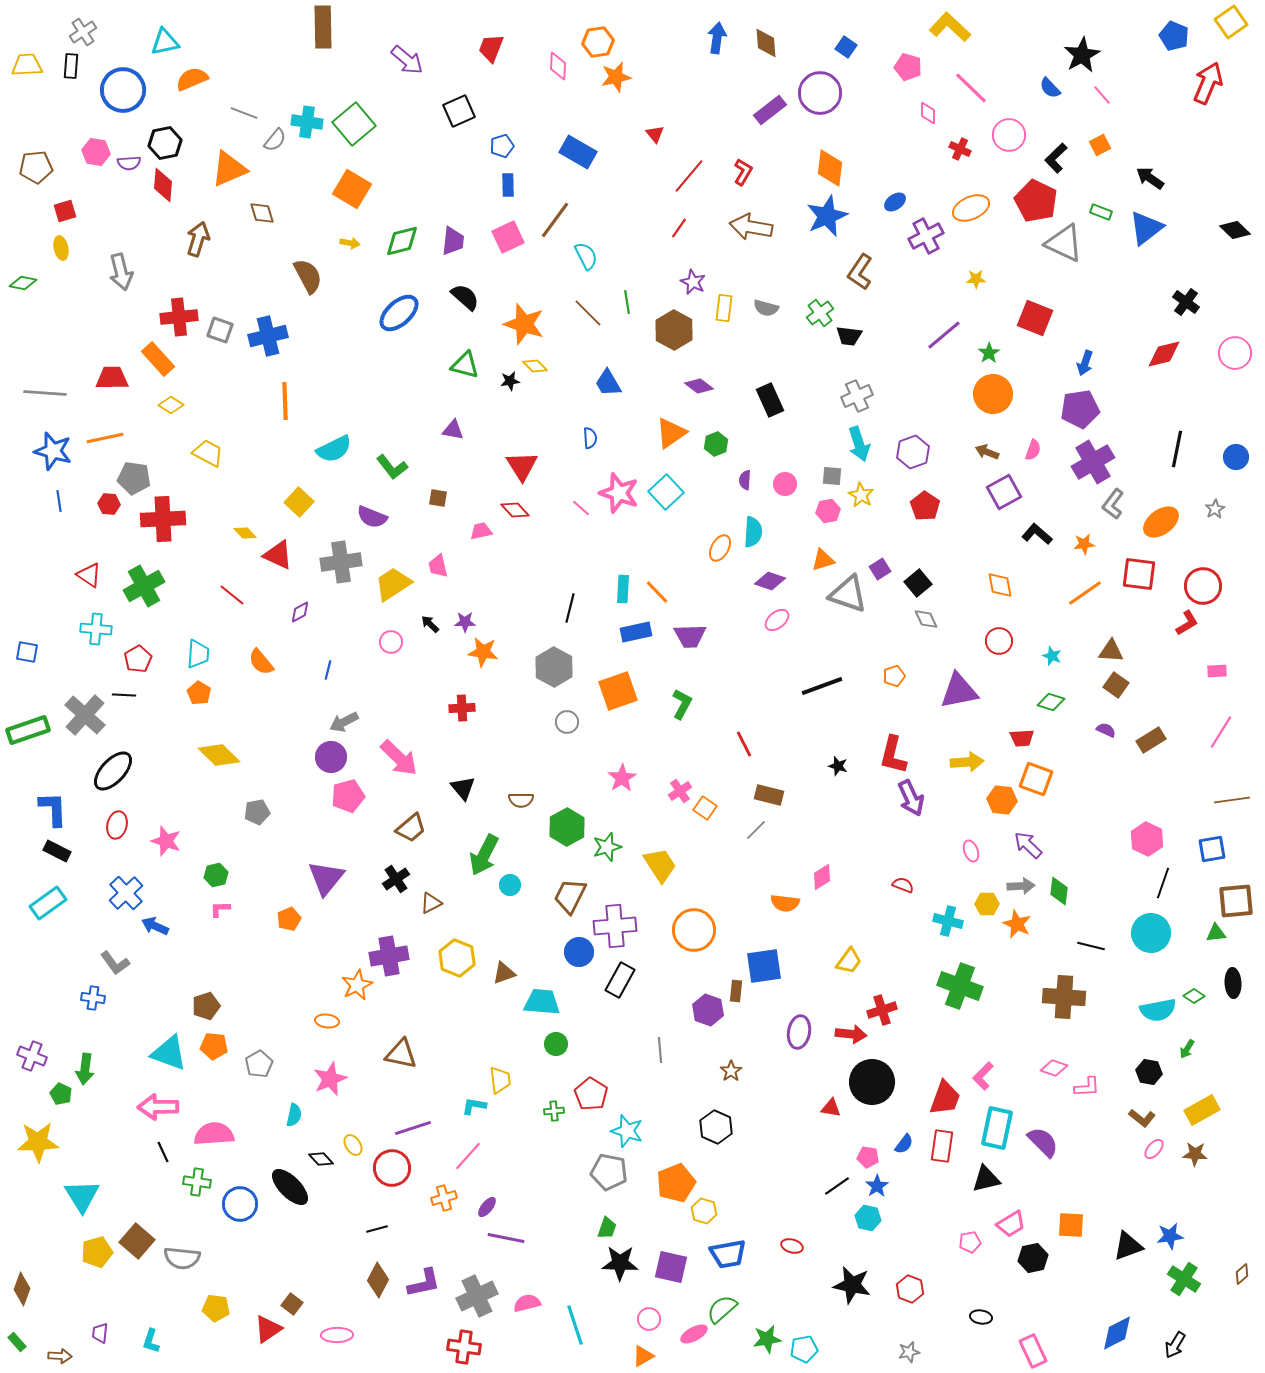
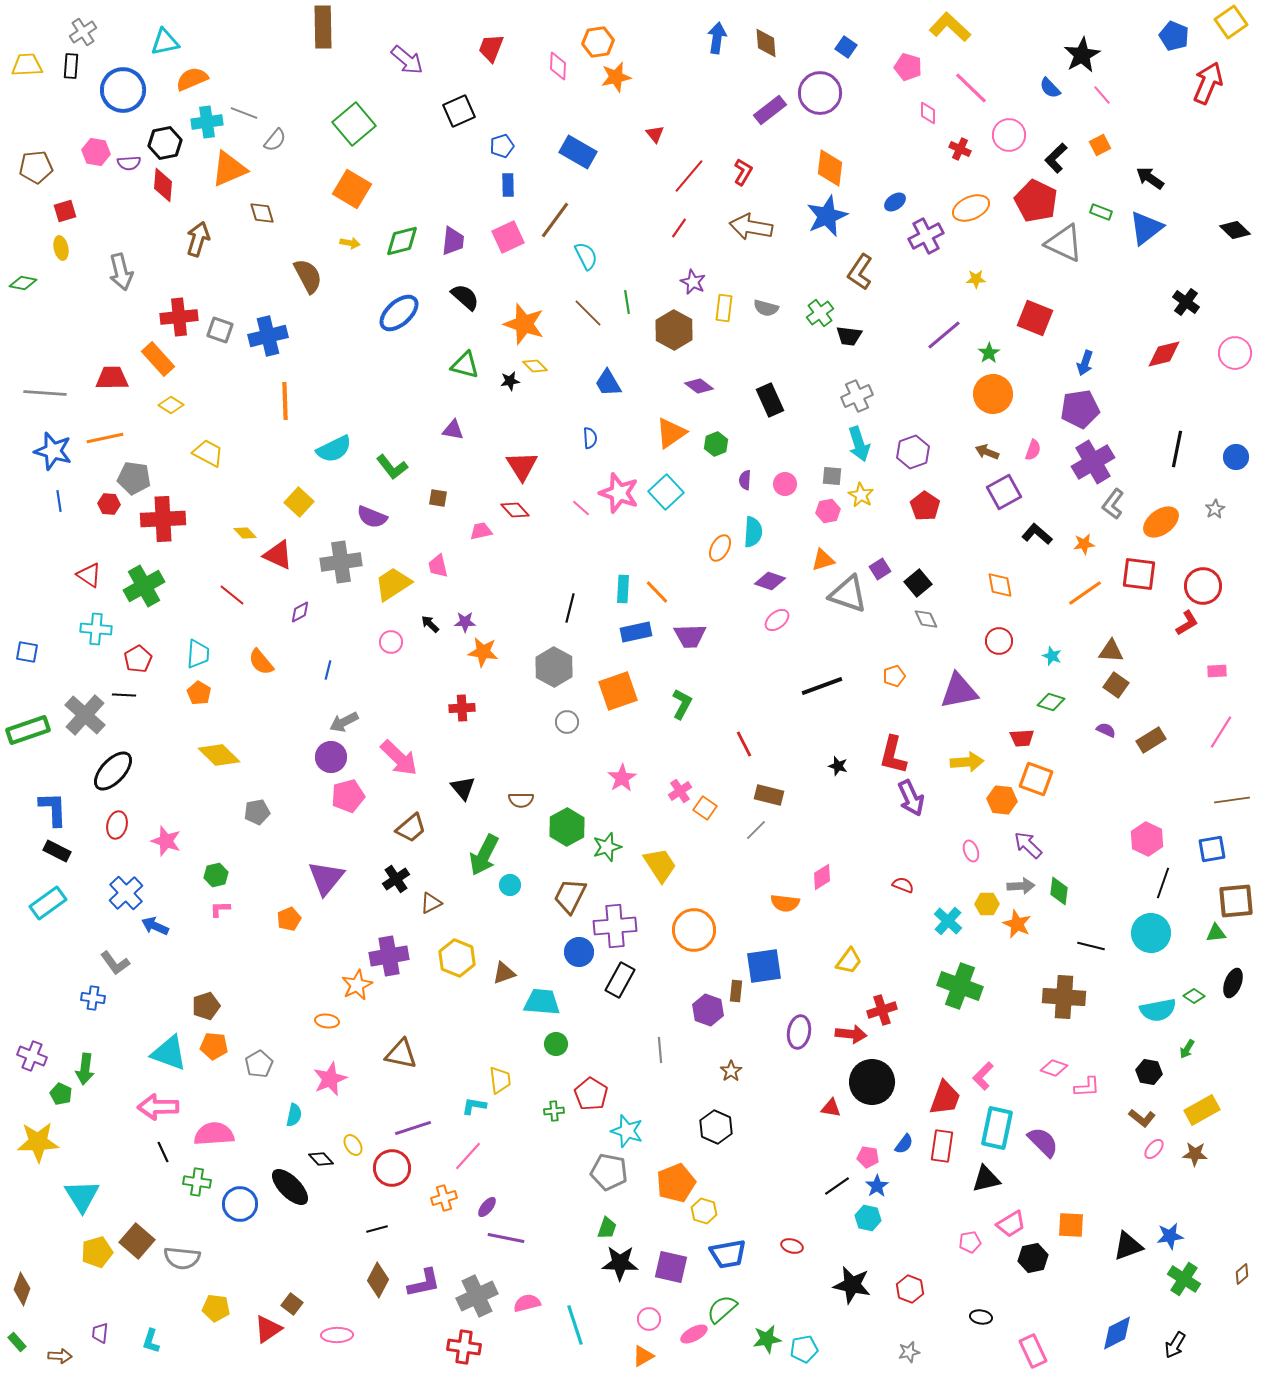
cyan cross at (307, 122): moved 100 px left; rotated 16 degrees counterclockwise
cyan cross at (948, 921): rotated 28 degrees clockwise
black ellipse at (1233, 983): rotated 24 degrees clockwise
